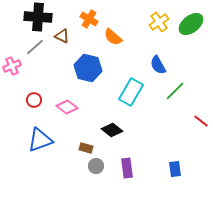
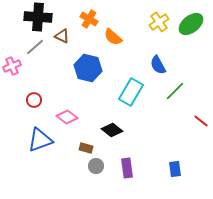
pink diamond: moved 10 px down
